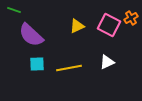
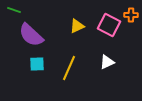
orange cross: moved 3 px up; rotated 32 degrees clockwise
yellow line: rotated 55 degrees counterclockwise
